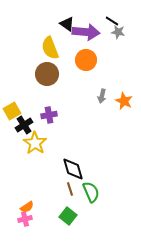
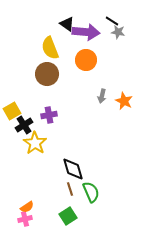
green square: rotated 18 degrees clockwise
